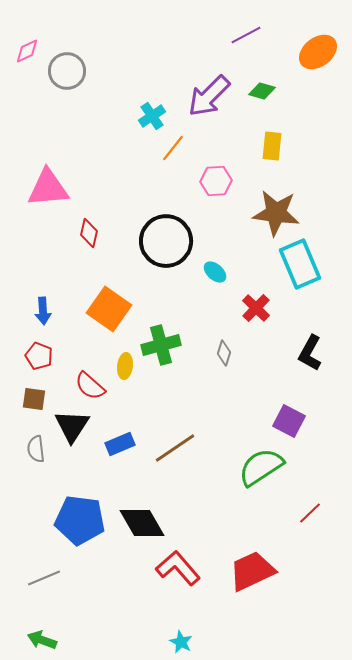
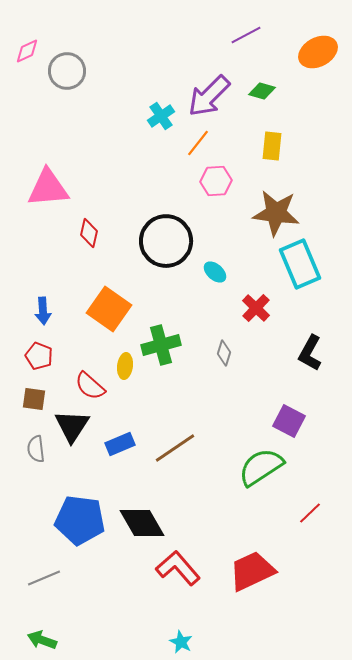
orange ellipse: rotated 9 degrees clockwise
cyan cross: moved 9 px right
orange line: moved 25 px right, 5 px up
